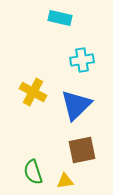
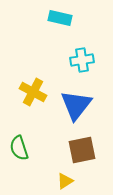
blue triangle: rotated 8 degrees counterclockwise
green semicircle: moved 14 px left, 24 px up
yellow triangle: rotated 24 degrees counterclockwise
